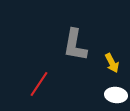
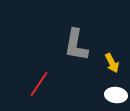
gray L-shape: moved 1 px right
